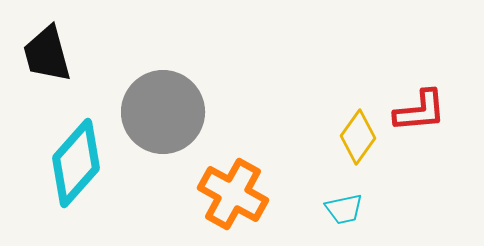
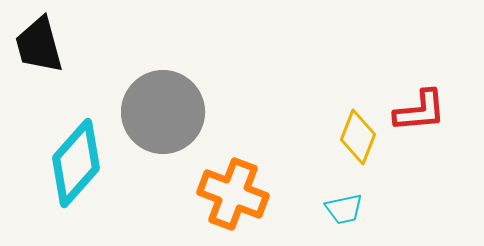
black trapezoid: moved 8 px left, 9 px up
yellow diamond: rotated 14 degrees counterclockwise
orange cross: rotated 8 degrees counterclockwise
